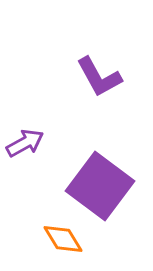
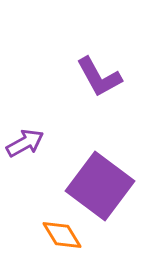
orange diamond: moved 1 px left, 4 px up
